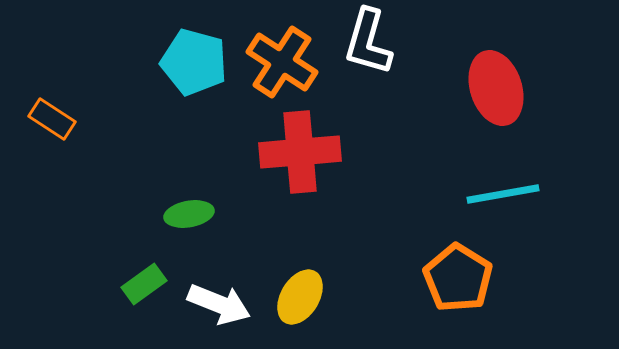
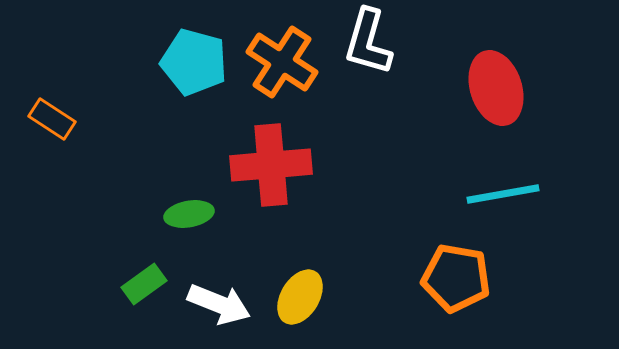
red cross: moved 29 px left, 13 px down
orange pentagon: moved 2 px left; rotated 22 degrees counterclockwise
